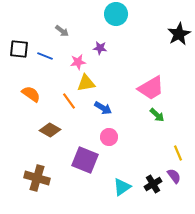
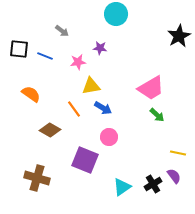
black star: moved 2 px down
yellow triangle: moved 5 px right, 3 px down
orange line: moved 5 px right, 8 px down
yellow line: rotated 56 degrees counterclockwise
